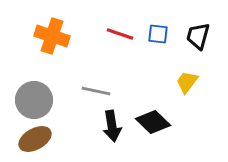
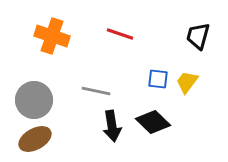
blue square: moved 45 px down
